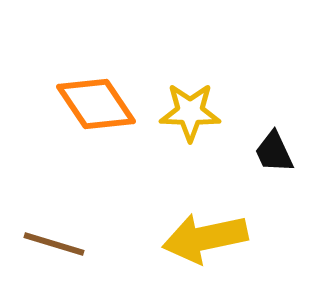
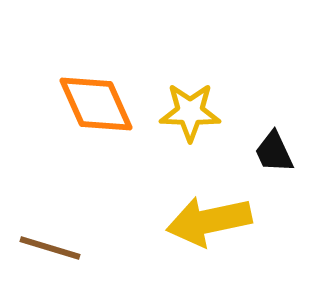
orange diamond: rotated 10 degrees clockwise
yellow arrow: moved 4 px right, 17 px up
brown line: moved 4 px left, 4 px down
